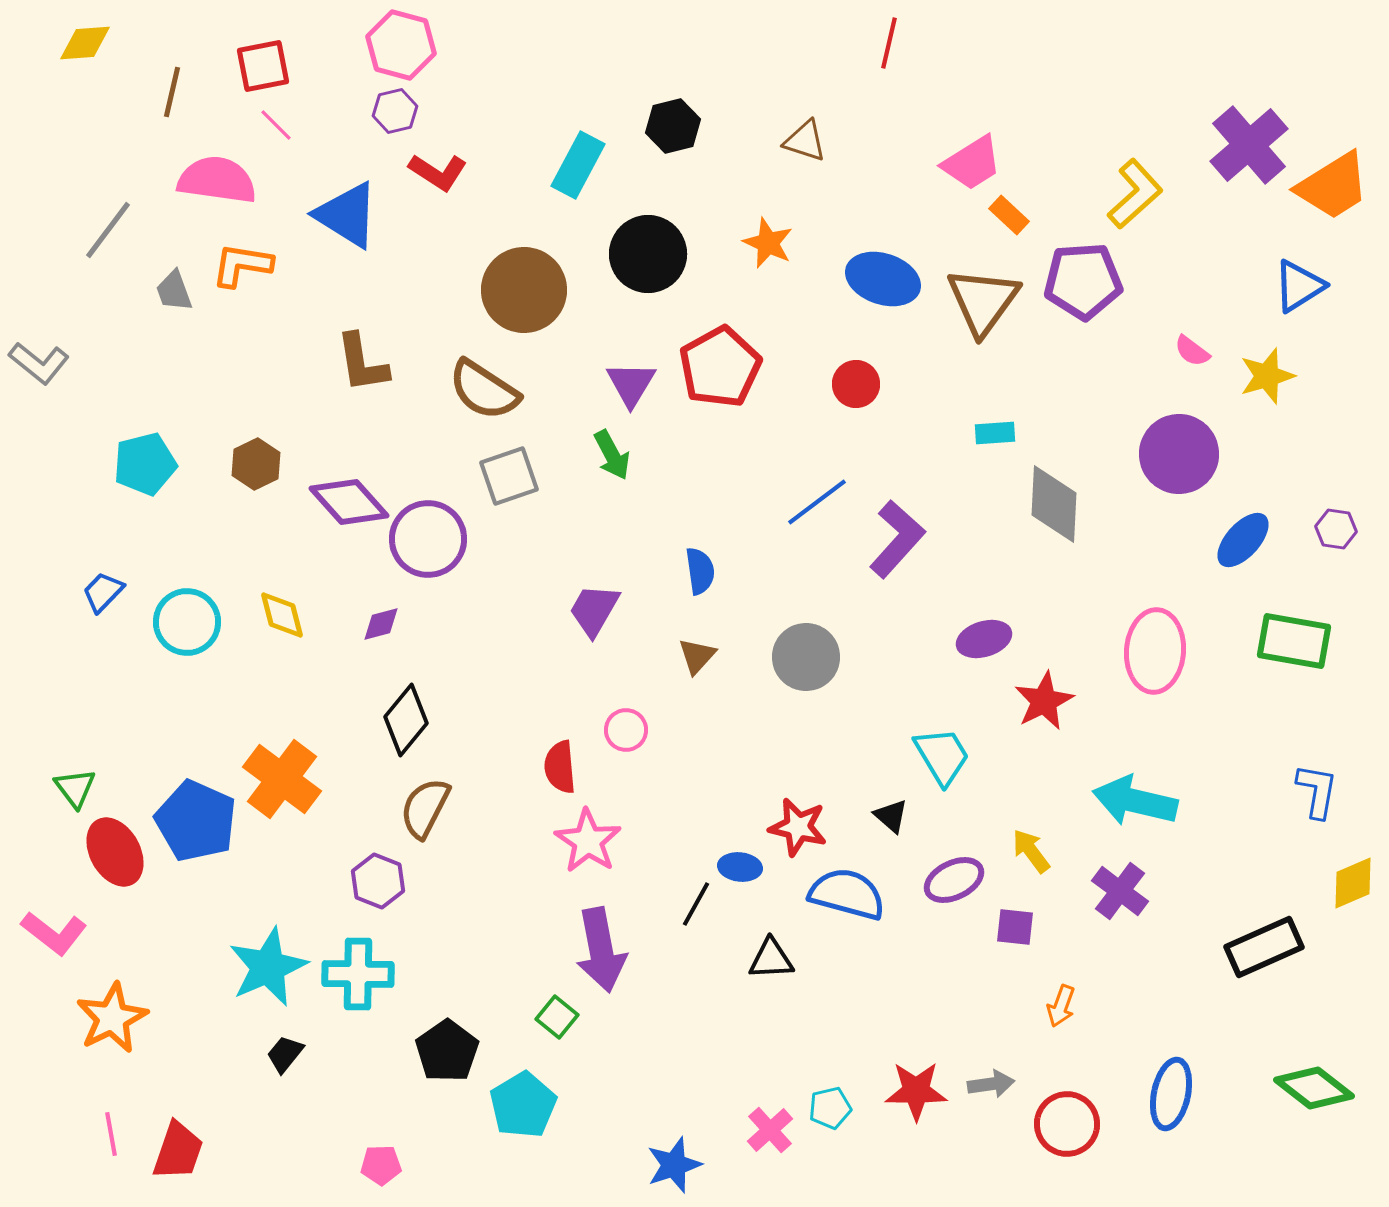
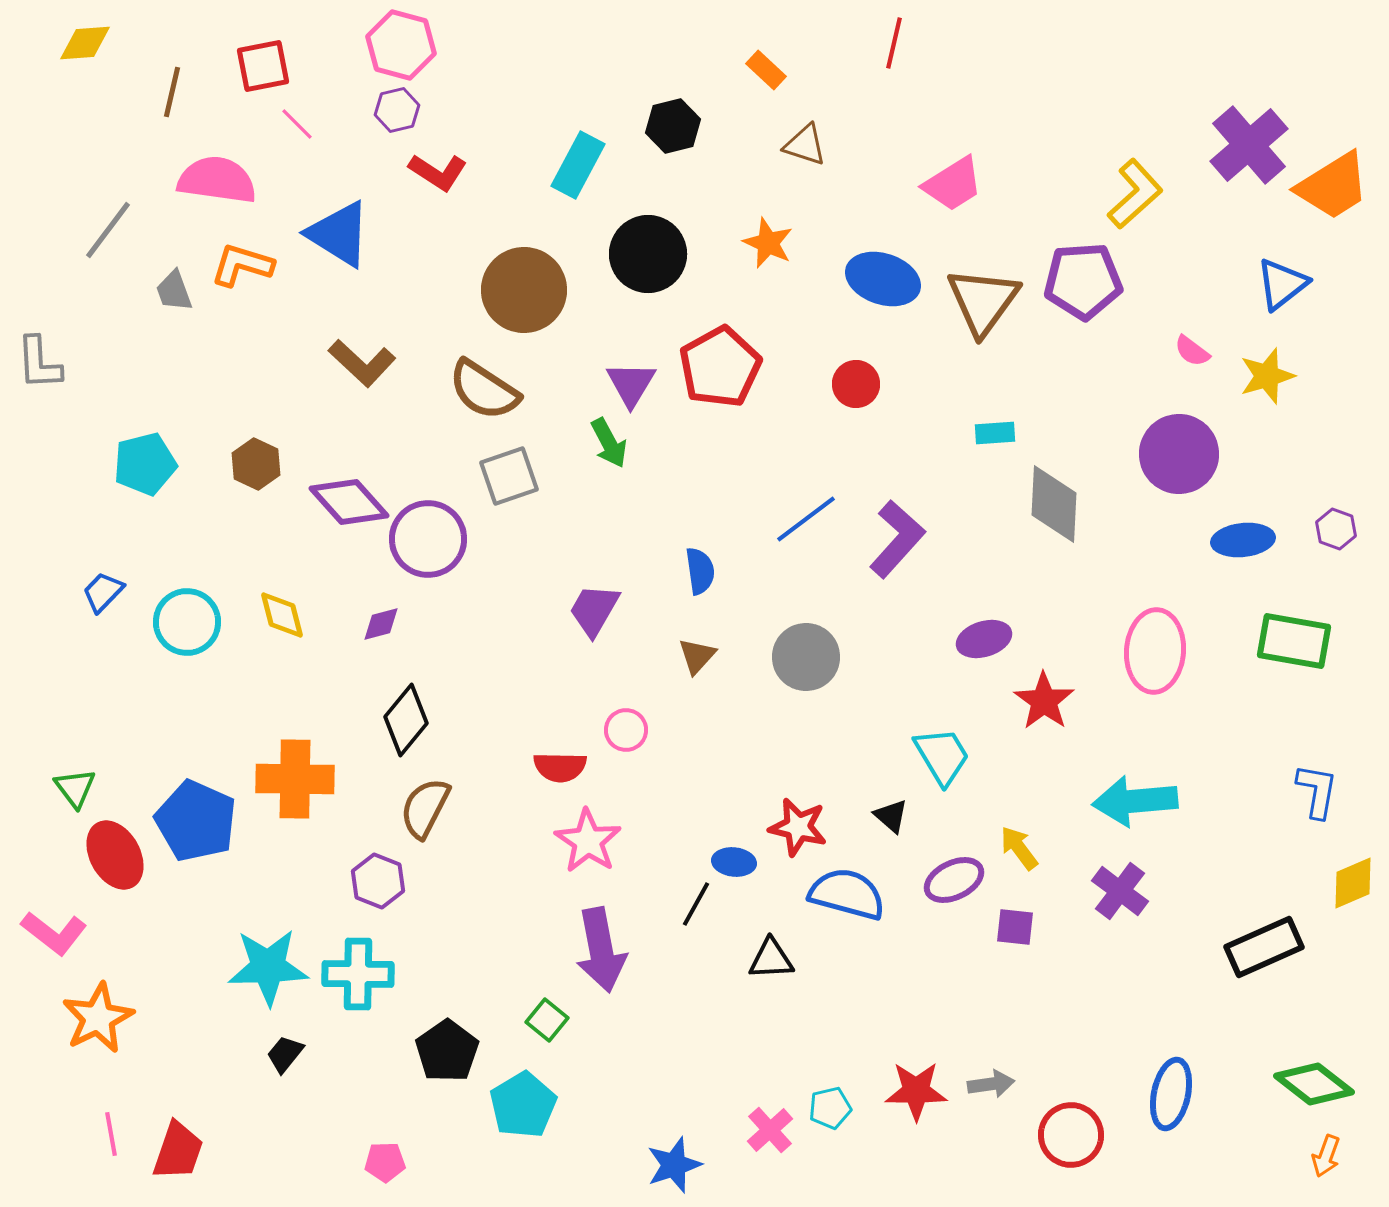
red line at (889, 43): moved 5 px right
purple hexagon at (395, 111): moved 2 px right, 1 px up
pink line at (276, 125): moved 21 px right, 1 px up
brown triangle at (805, 141): moved 4 px down
pink trapezoid at (972, 163): moved 19 px left, 21 px down
blue triangle at (347, 215): moved 8 px left, 19 px down
orange rectangle at (1009, 215): moved 243 px left, 145 px up
orange L-shape at (242, 265): rotated 8 degrees clockwise
blue triangle at (1299, 286): moved 17 px left, 2 px up; rotated 6 degrees counterclockwise
gray L-shape at (39, 363): rotated 48 degrees clockwise
brown L-shape at (362, 363): rotated 38 degrees counterclockwise
green arrow at (612, 455): moved 3 px left, 12 px up
brown hexagon at (256, 464): rotated 9 degrees counterclockwise
blue line at (817, 502): moved 11 px left, 17 px down
purple hexagon at (1336, 529): rotated 12 degrees clockwise
blue ellipse at (1243, 540): rotated 42 degrees clockwise
red star at (1044, 701): rotated 10 degrees counterclockwise
red semicircle at (560, 767): rotated 84 degrees counterclockwise
orange cross at (282, 779): moved 13 px right; rotated 36 degrees counterclockwise
cyan arrow at (1135, 801): rotated 18 degrees counterclockwise
yellow arrow at (1031, 851): moved 12 px left, 3 px up
red ellipse at (115, 852): moved 3 px down
blue ellipse at (740, 867): moved 6 px left, 5 px up
cyan star at (268, 967): rotated 22 degrees clockwise
orange arrow at (1061, 1006): moved 265 px right, 150 px down
green square at (557, 1017): moved 10 px left, 3 px down
orange star at (112, 1018): moved 14 px left
green diamond at (1314, 1088): moved 4 px up
red circle at (1067, 1124): moved 4 px right, 11 px down
pink pentagon at (381, 1165): moved 4 px right, 3 px up
